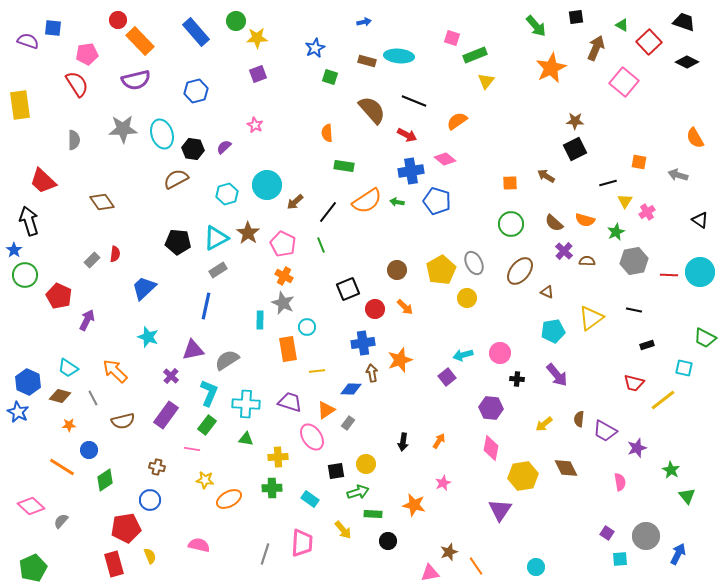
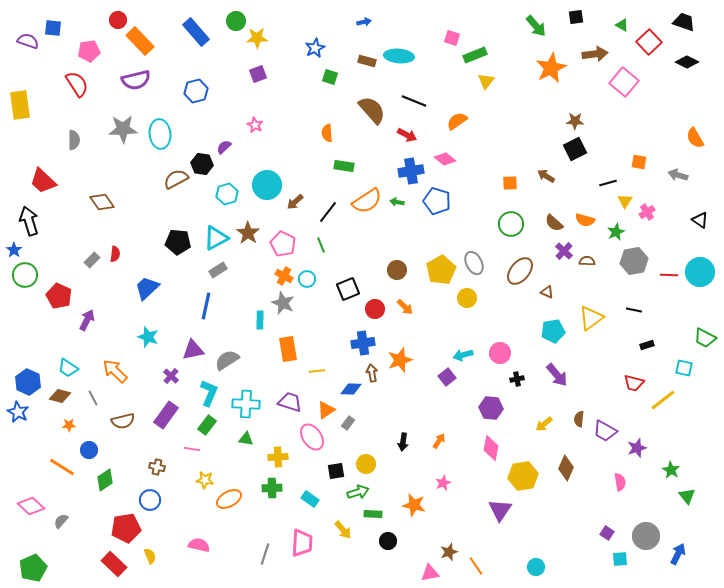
brown arrow at (596, 48): moved 1 px left, 6 px down; rotated 60 degrees clockwise
pink pentagon at (87, 54): moved 2 px right, 3 px up
cyan ellipse at (162, 134): moved 2 px left; rotated 12 degrees clockwise
black hexagon at (193, 149): moved 9 px right, 15 px down
blue trapezoid at (144, 288): moved 3 px right
cyan circle at (307, 327): moved 48 px up
black cross at (517, 379): rotated 16 degrees counterclockwise
brown diamond at (566, 468): rotated 50 degrees clockwise
red rectangle at (114, 564): rotated 30 degrees counterclockwise
